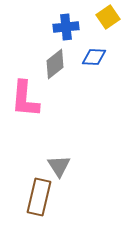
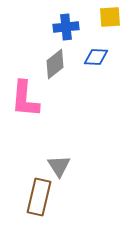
yellow square: moved 2 px right; rotated 30 degrees clockwise
blue diamond: moved 2 px right
